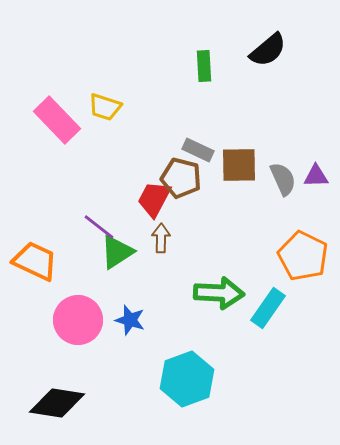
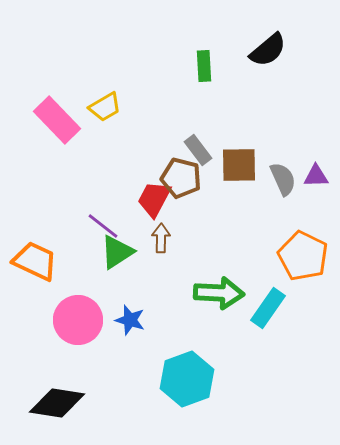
yellow trapezoid: rotated 48 degrees counterclockwise
gray rectangle: rotated 28 degrees clockwise
purple line: moved 4 px right, 1 px up
